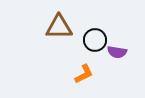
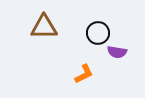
brown triangle: moved 15 px left
black circle: moved 3 px right, 7 px up
